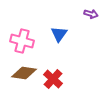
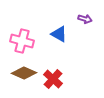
purple arrow: moved 6 px left, 5 px down
blue triangle: rotated 36 degrees counterclockwise
brown diamond: rotated 15 degrees clockwise
